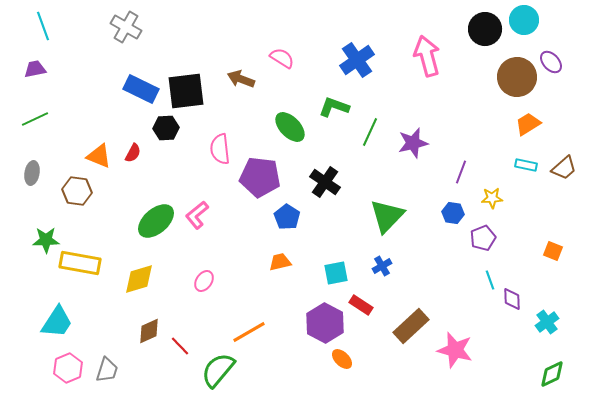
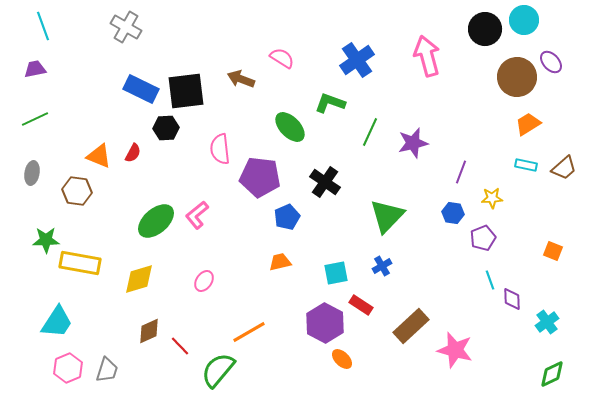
green L-shape at (334, 107): moved 4 px left, 4 px up
blue pentagon at (287, 217): rotated 15 degrees clockwise
